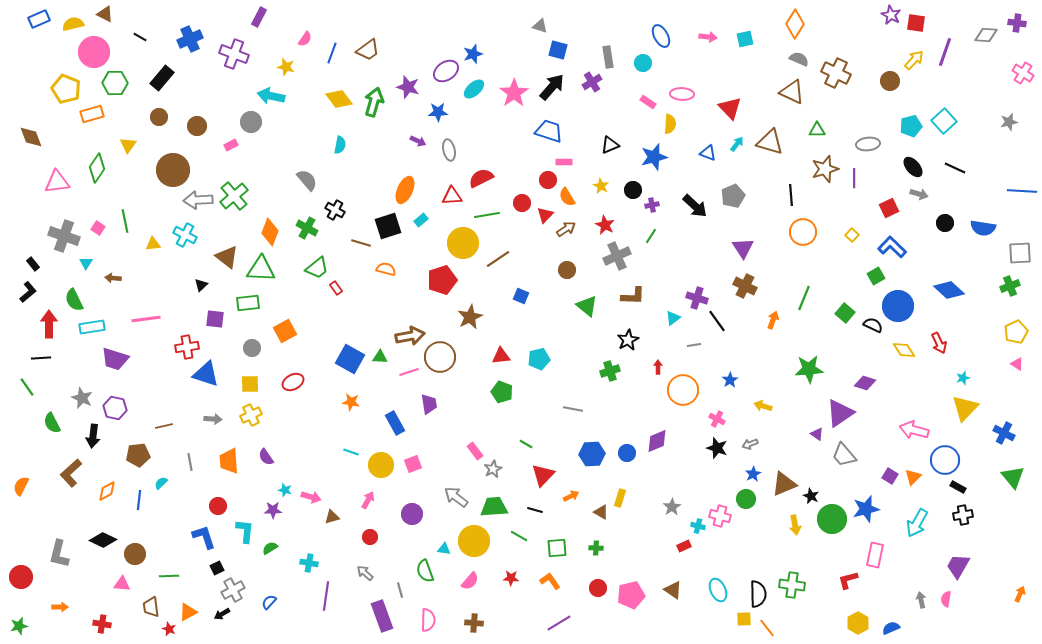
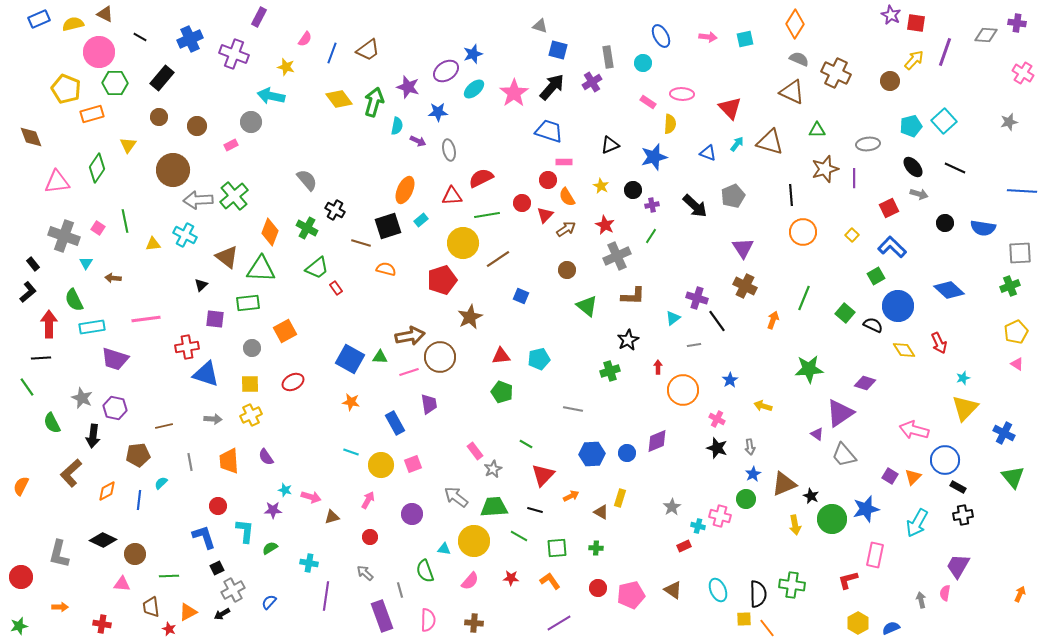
pink circle at (94, 52): moved 5 px right
cyan semicircle at (340, 145): moved 57 px right, 19 px up
gray arrow at (750, 444): moved 3 px down; rotated 77 degrees counterclockwise
pink semicircle at (946, 599): moved 1 px left, 6 px up
